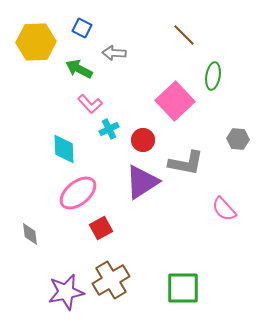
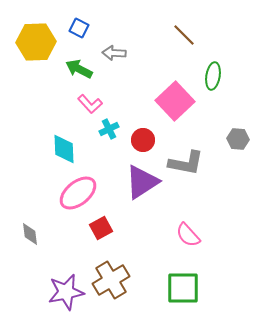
blue square: moved 3 px left
pink semicircle: moved 36 px left, 26 px down
